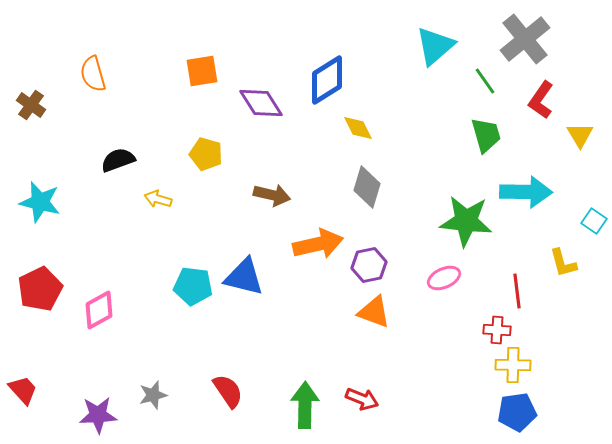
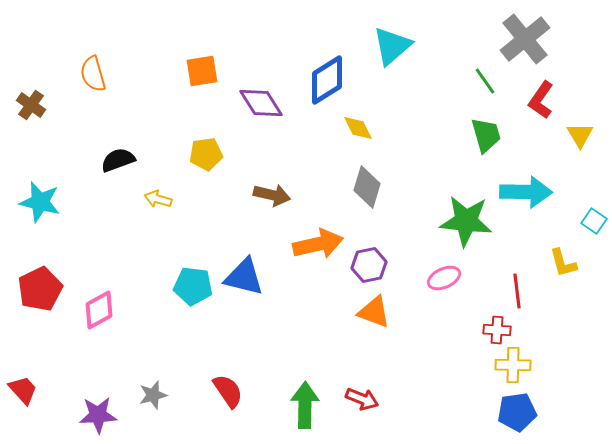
cyan triangle: moved 43 px left
yellow pentagon: rotated 24 degrees counterclockwise
